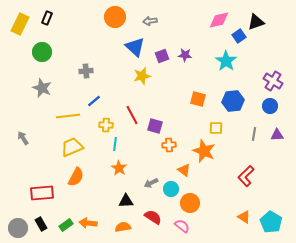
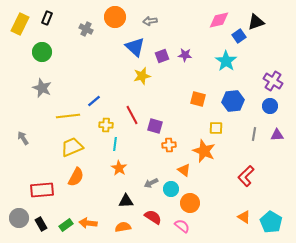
gray cross at (86, 71): moved 42 px up; rotated 32 degrees clockwise
red rectangle at (42, 193): moved 3 px up
gray circle at (18, 228): moved 1 px right, 10 px up
